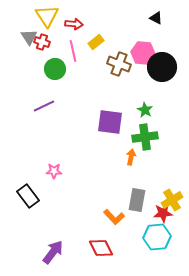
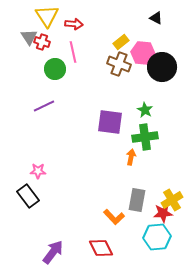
yellow rectangle: moved 25 px right
pink line: moved 1 px down
pink star: moved 16 px left
